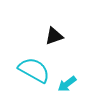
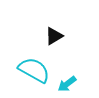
black triangle: rotated 12 degrees counterclockwise
